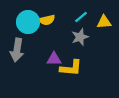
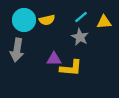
cyan circle: moved 4 px left, 2 px up
gray star: rotated 24 degrees counterclockwise
